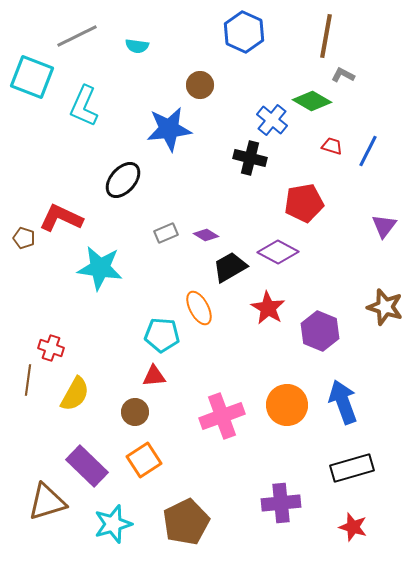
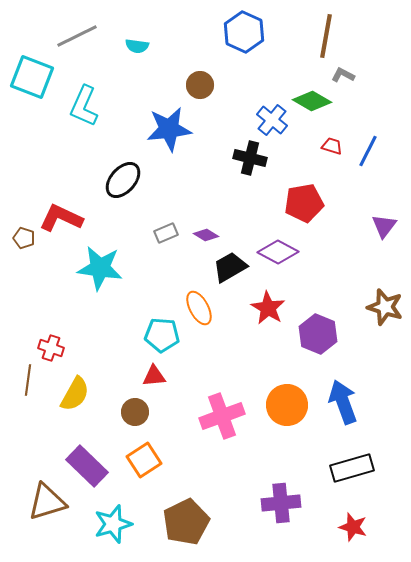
purple hexagon at (320, 331): moved 2 px left, 3 px down
